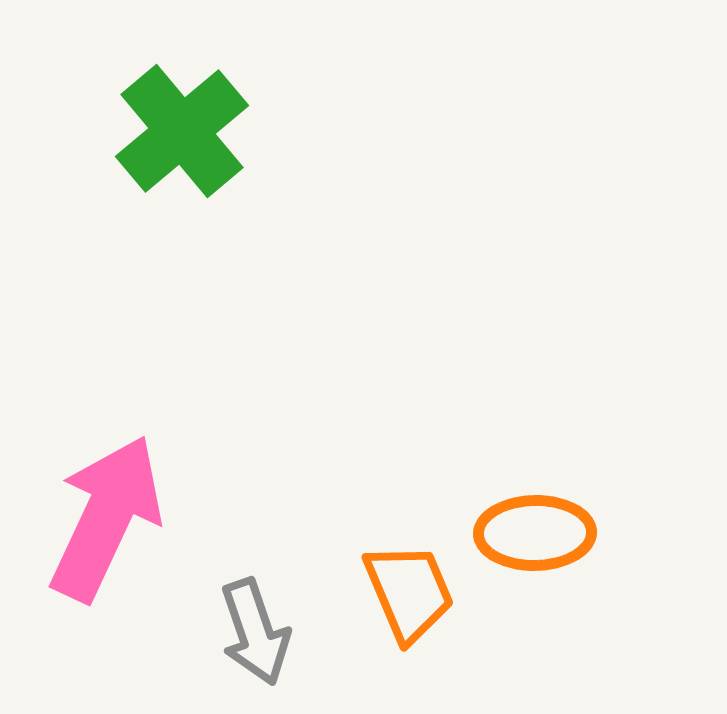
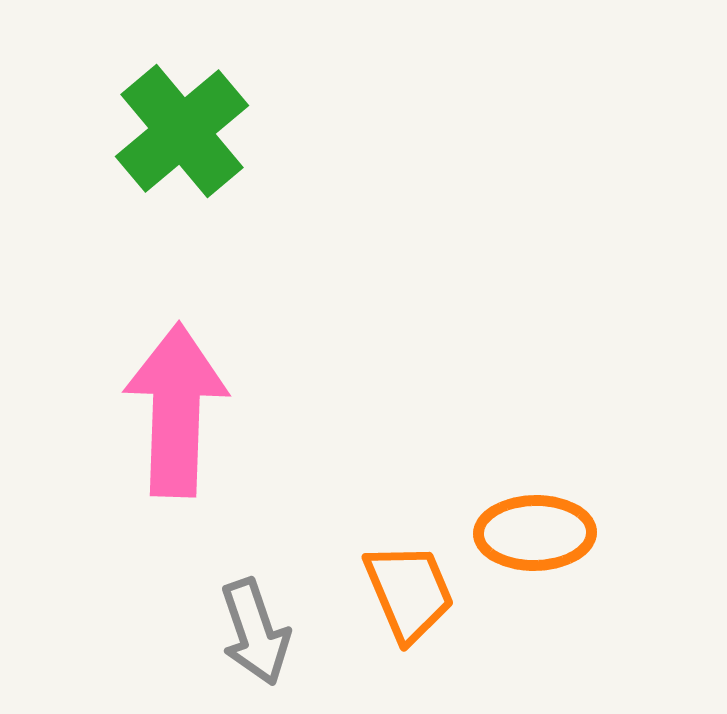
pink arrow: moved 70 px right, 108 px up; rotated 23 degrees counterclockwise
